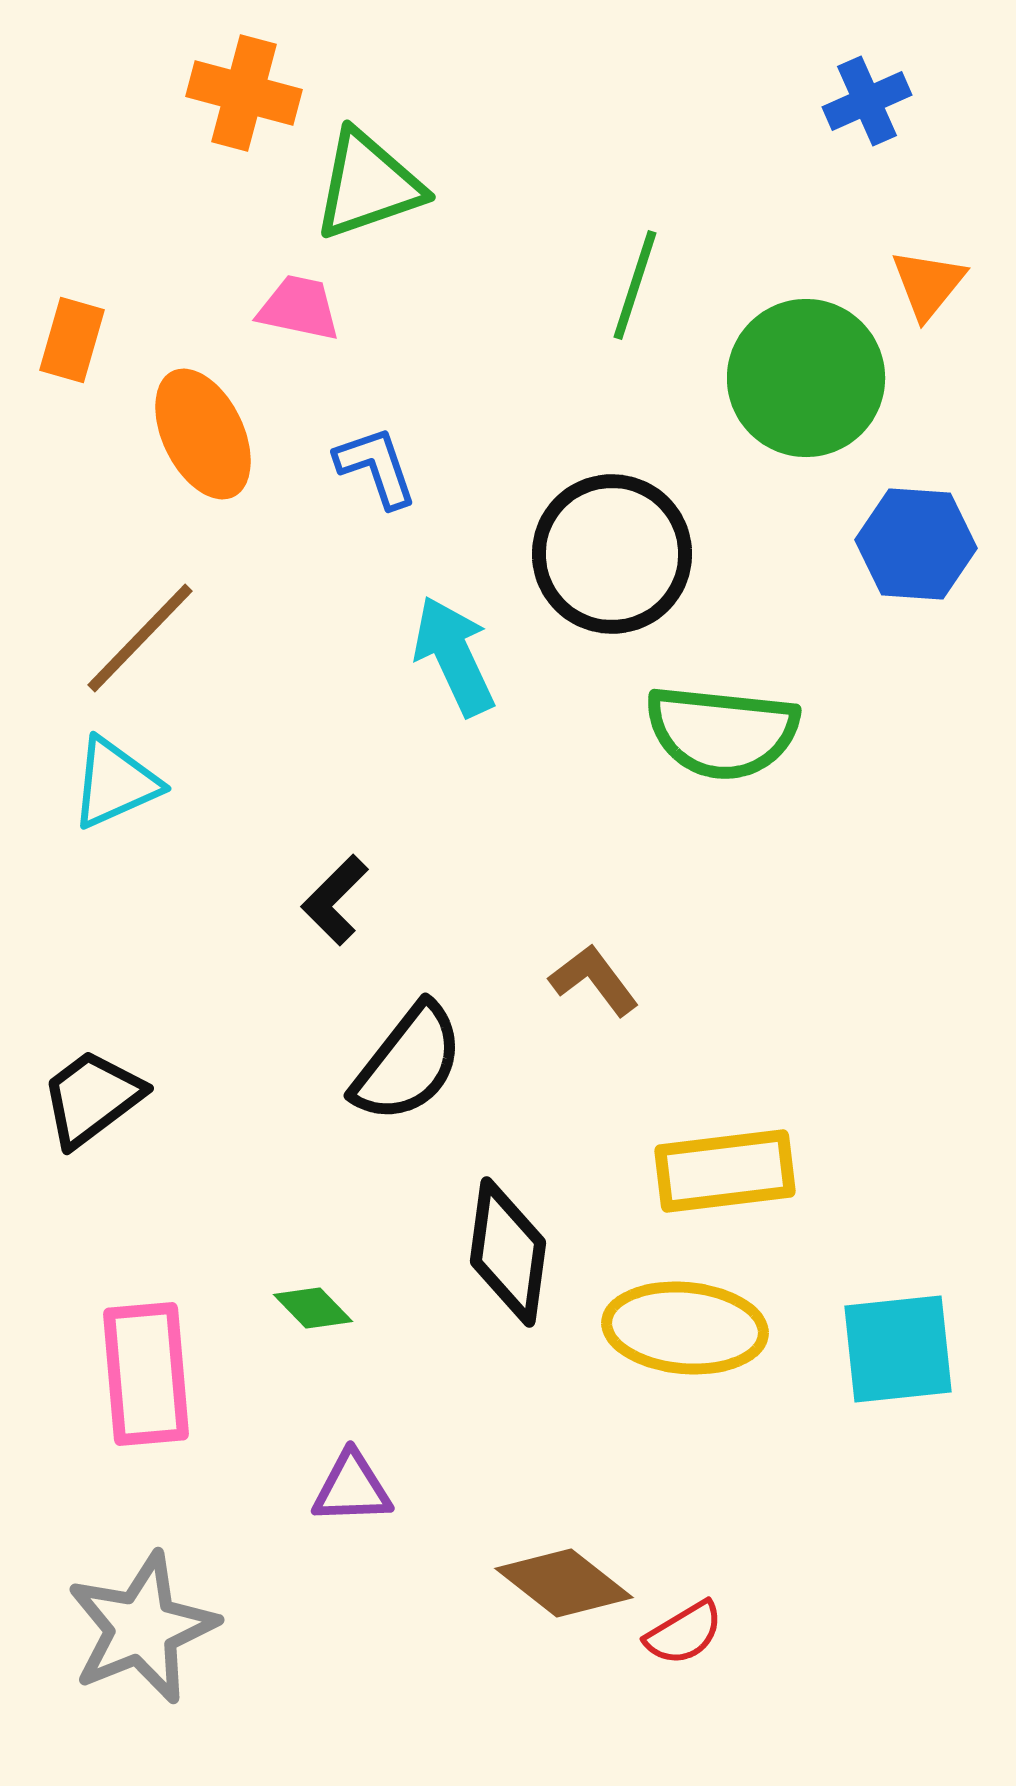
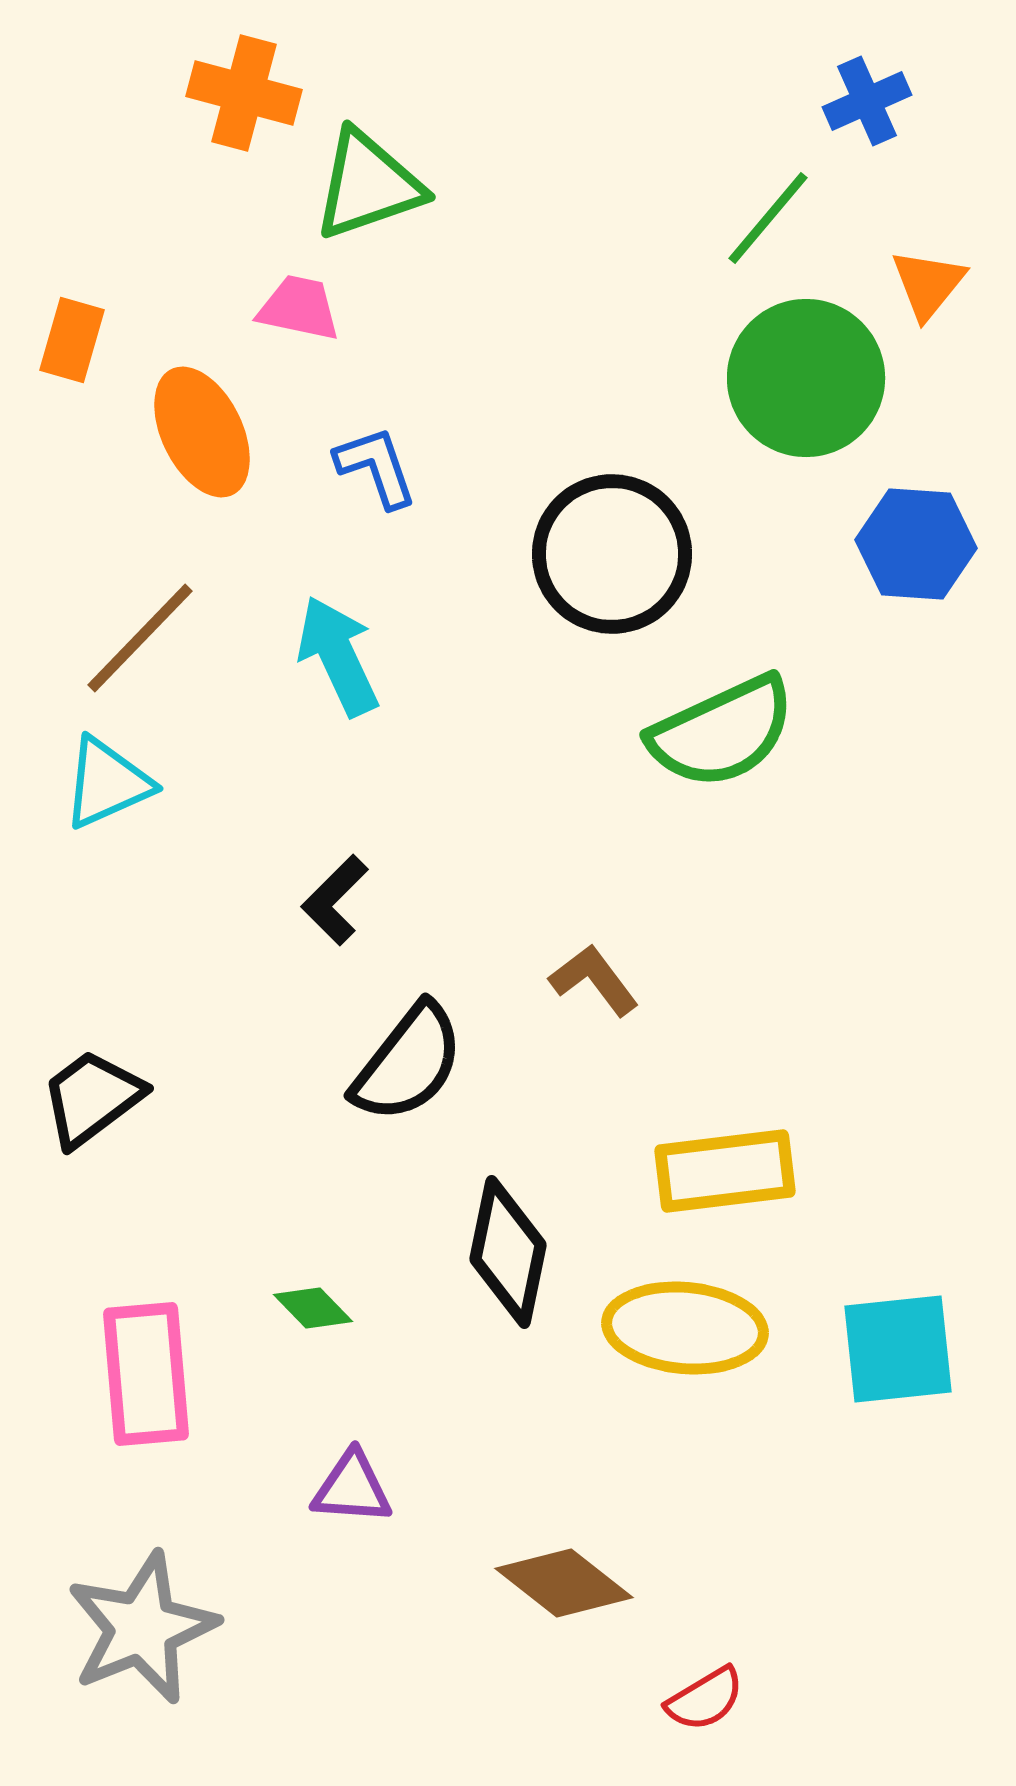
green line: moved 133 px right, 67 px up; rotated 22 degrees clockwise
orange ellipse: moved 1 px left, 2 px up
cyan arrow: moved 116 px left
green semicircle: rotated 31 degrees counterclockwise
cyan triangle: moved 8 px left
black diamond: rotated 4 degrees clockwise
purple triangle: rotated 6 degrees clockwise
red semicircle: moved 21 px right, 66 px down
